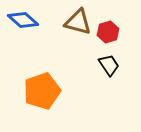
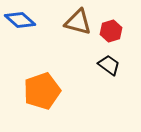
blue diamond: moved 3 px left
red hexagon: moved 3 px right, 1 px up
black trapezoid: rotated 20 degrees counterclockwise
